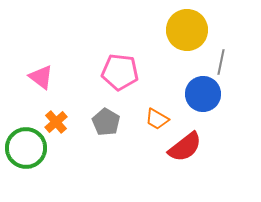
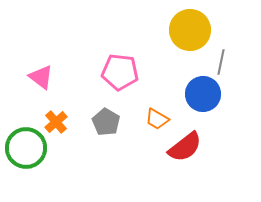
yellow circle: moved 3 px right
